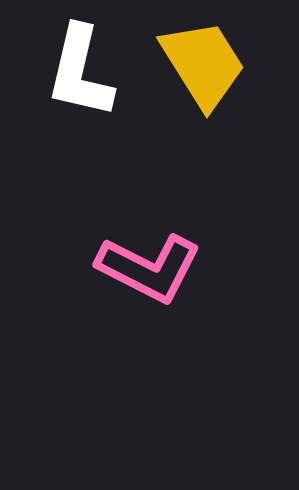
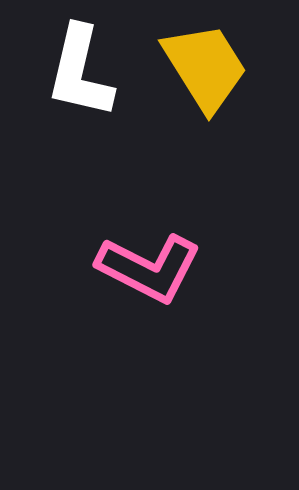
yellow trapezoid: moved 2 px right, 3 px down
